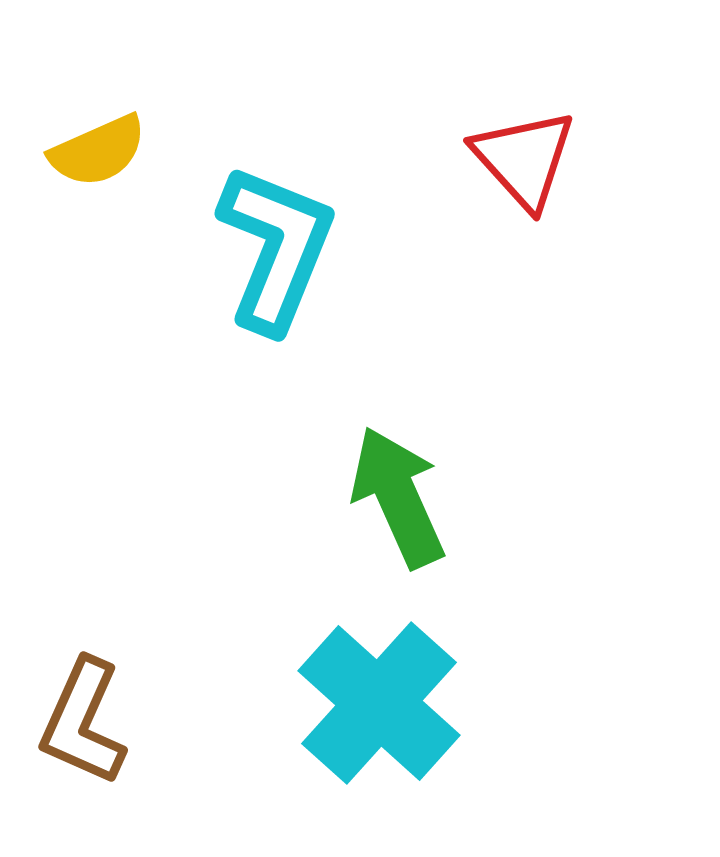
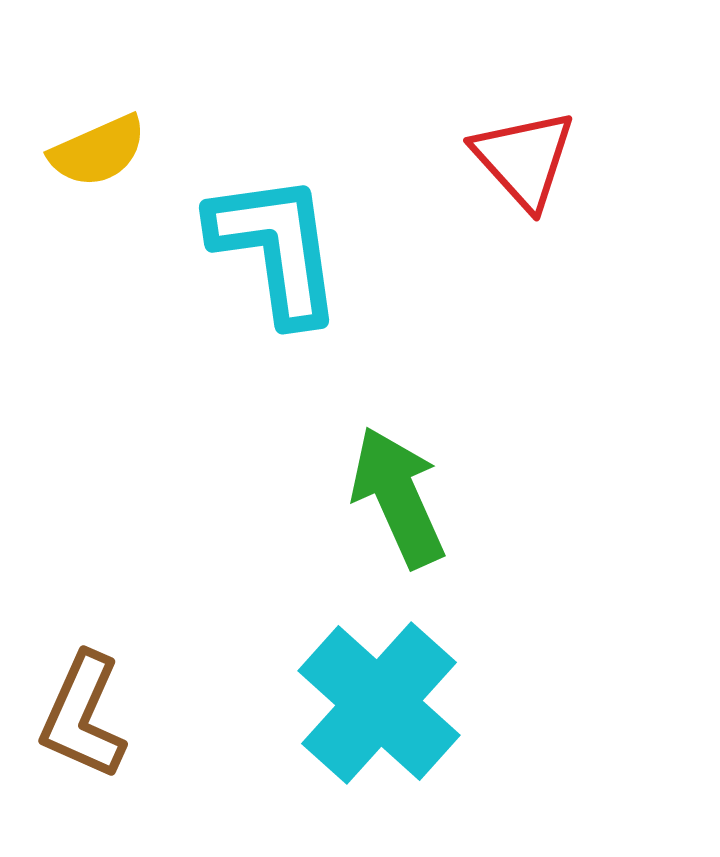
cyan L-shape: rotated 30 degrees counterclockwise
brown L-shape: moved 6 px up
